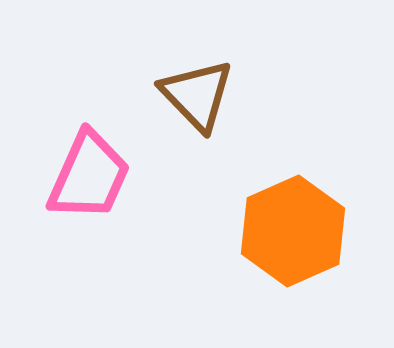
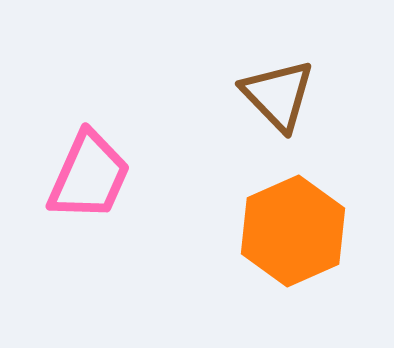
brown triangle: moved 81 px right
